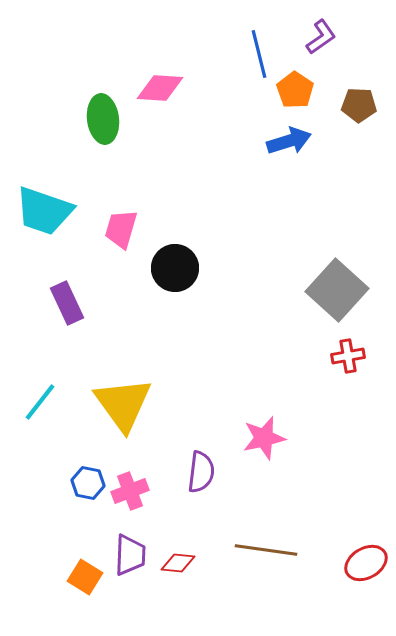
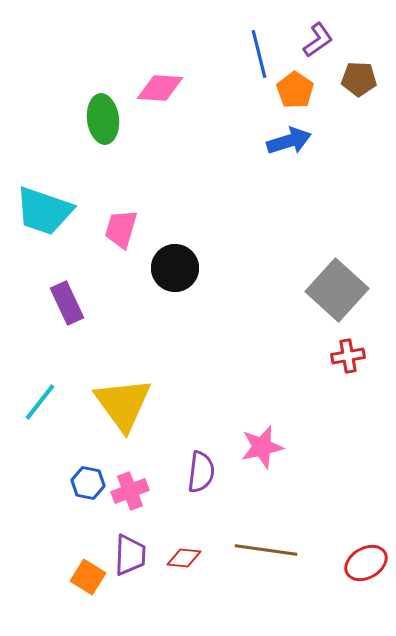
purple L-shape: moved 3 px left, 3 px down
brown pentagon: moved 26 px up
pink star: moved 2 px left, 9 px down
red diamond: moved 6 px right, 5 px up
orange square: moved 3 px right
